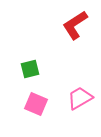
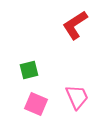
green square: moved 1 px left, 1 px down
pink trapezoid: moved 3 px left, 1 px up; rotated 96 degrees clockwise
